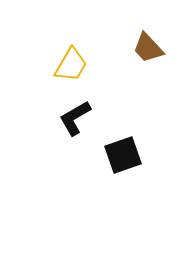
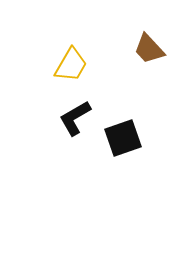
brown trapezoid: moved 1 px right, 1 px down
black square: moved 17 px up
